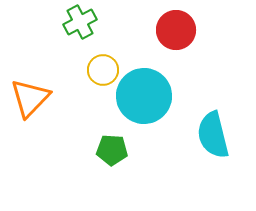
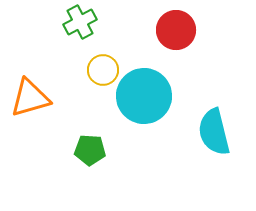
orange triangle: rotated 30 degrees clockwise
cyan semicircle: moved 1 px right, 3 px up
green pentagon: moved 22 px left
